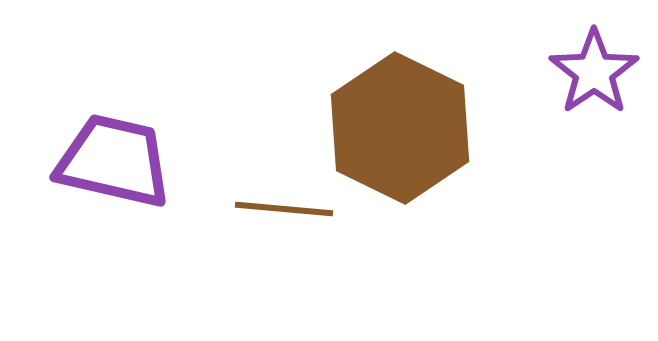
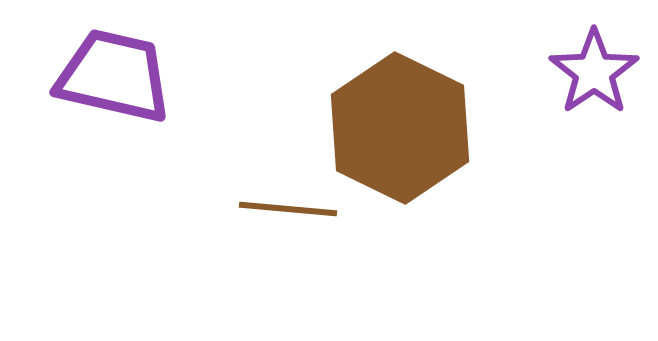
purple trapezoid: moved 85 px up
brown line: moved 4 px right
